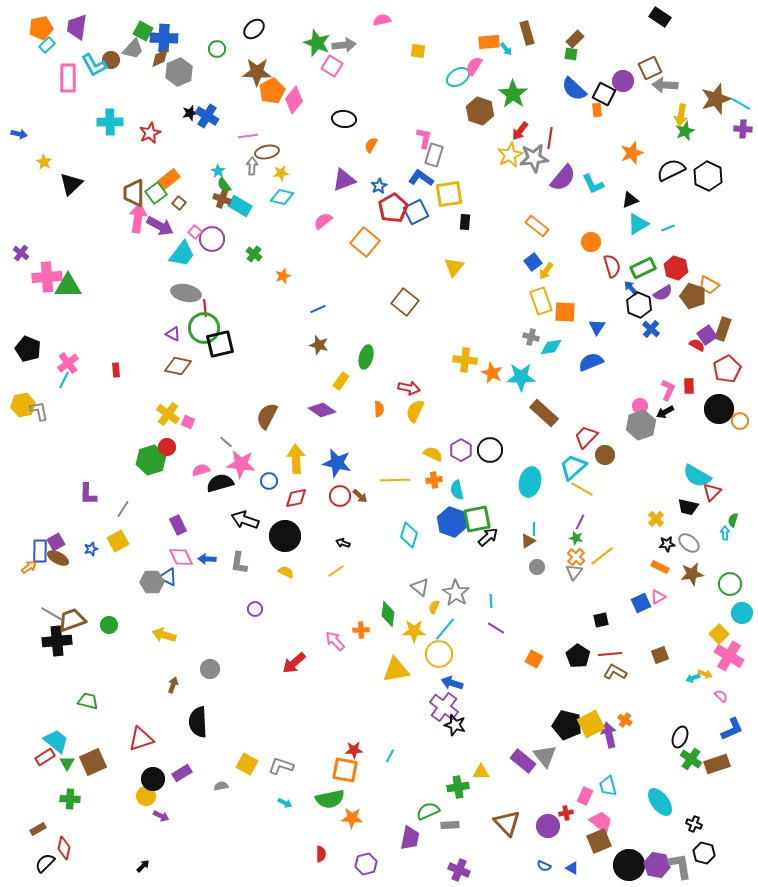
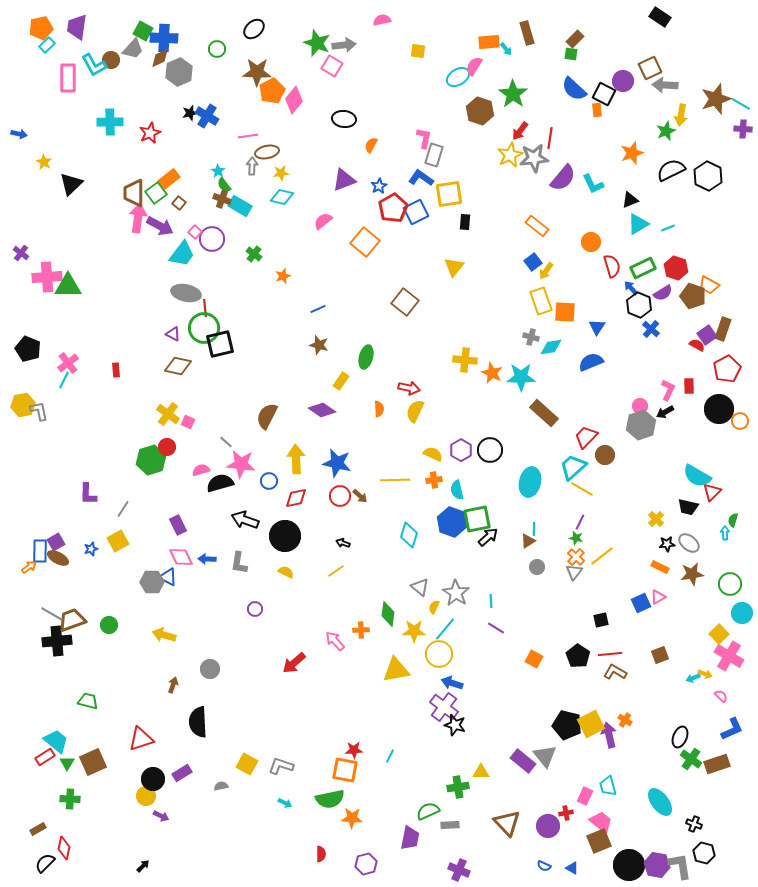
green star at (685, 131): moved 19 px left
